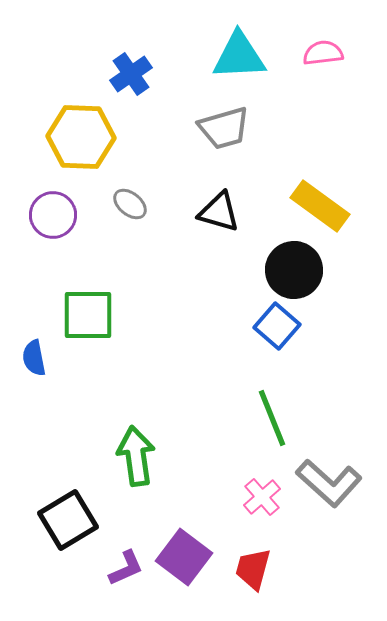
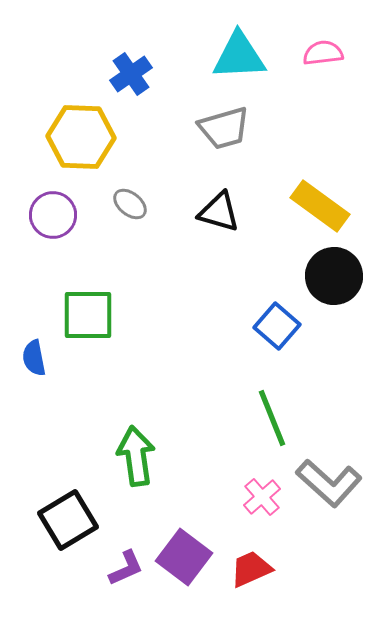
black circle: moved 40 px right, 6 px down
red trapezoid: moved 2 px left; rotated 51 degrees clockwise
